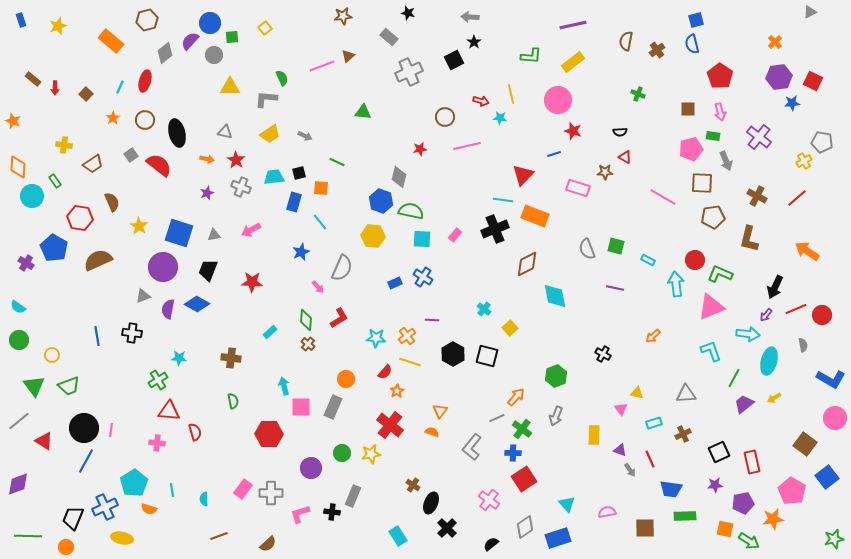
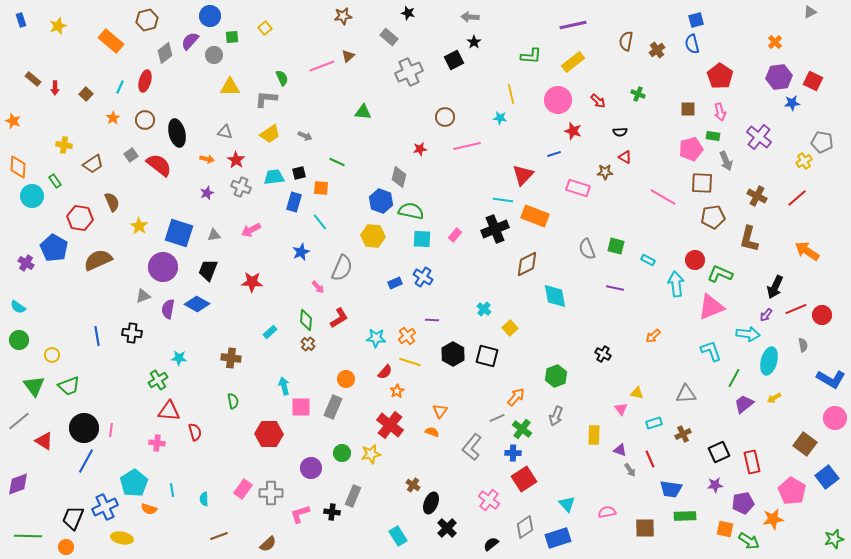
blue circle at (210, 23): moved 7 px up
red arrow at (481, 101): moved 117 px right; rotated 28 degrees clockwise
